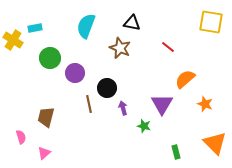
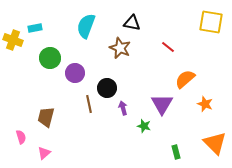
yellow cross: rotated 12 degrees counterclockwise
